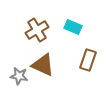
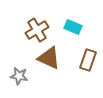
brown triangle: moved 6 px right, 7 px up
